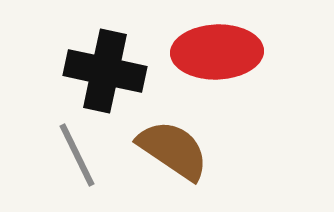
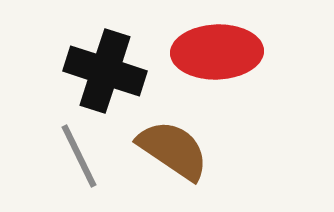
black cross: rotated 6 degrees clockwise
gray line: moved 2 px right, 1 px down
